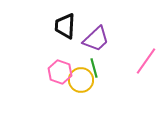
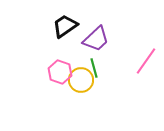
black trapezoid: rotated 52 degrees clockwise
